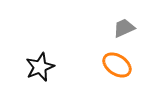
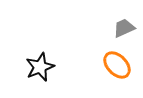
orange ellipse: rotated 12 degrees clockwise
